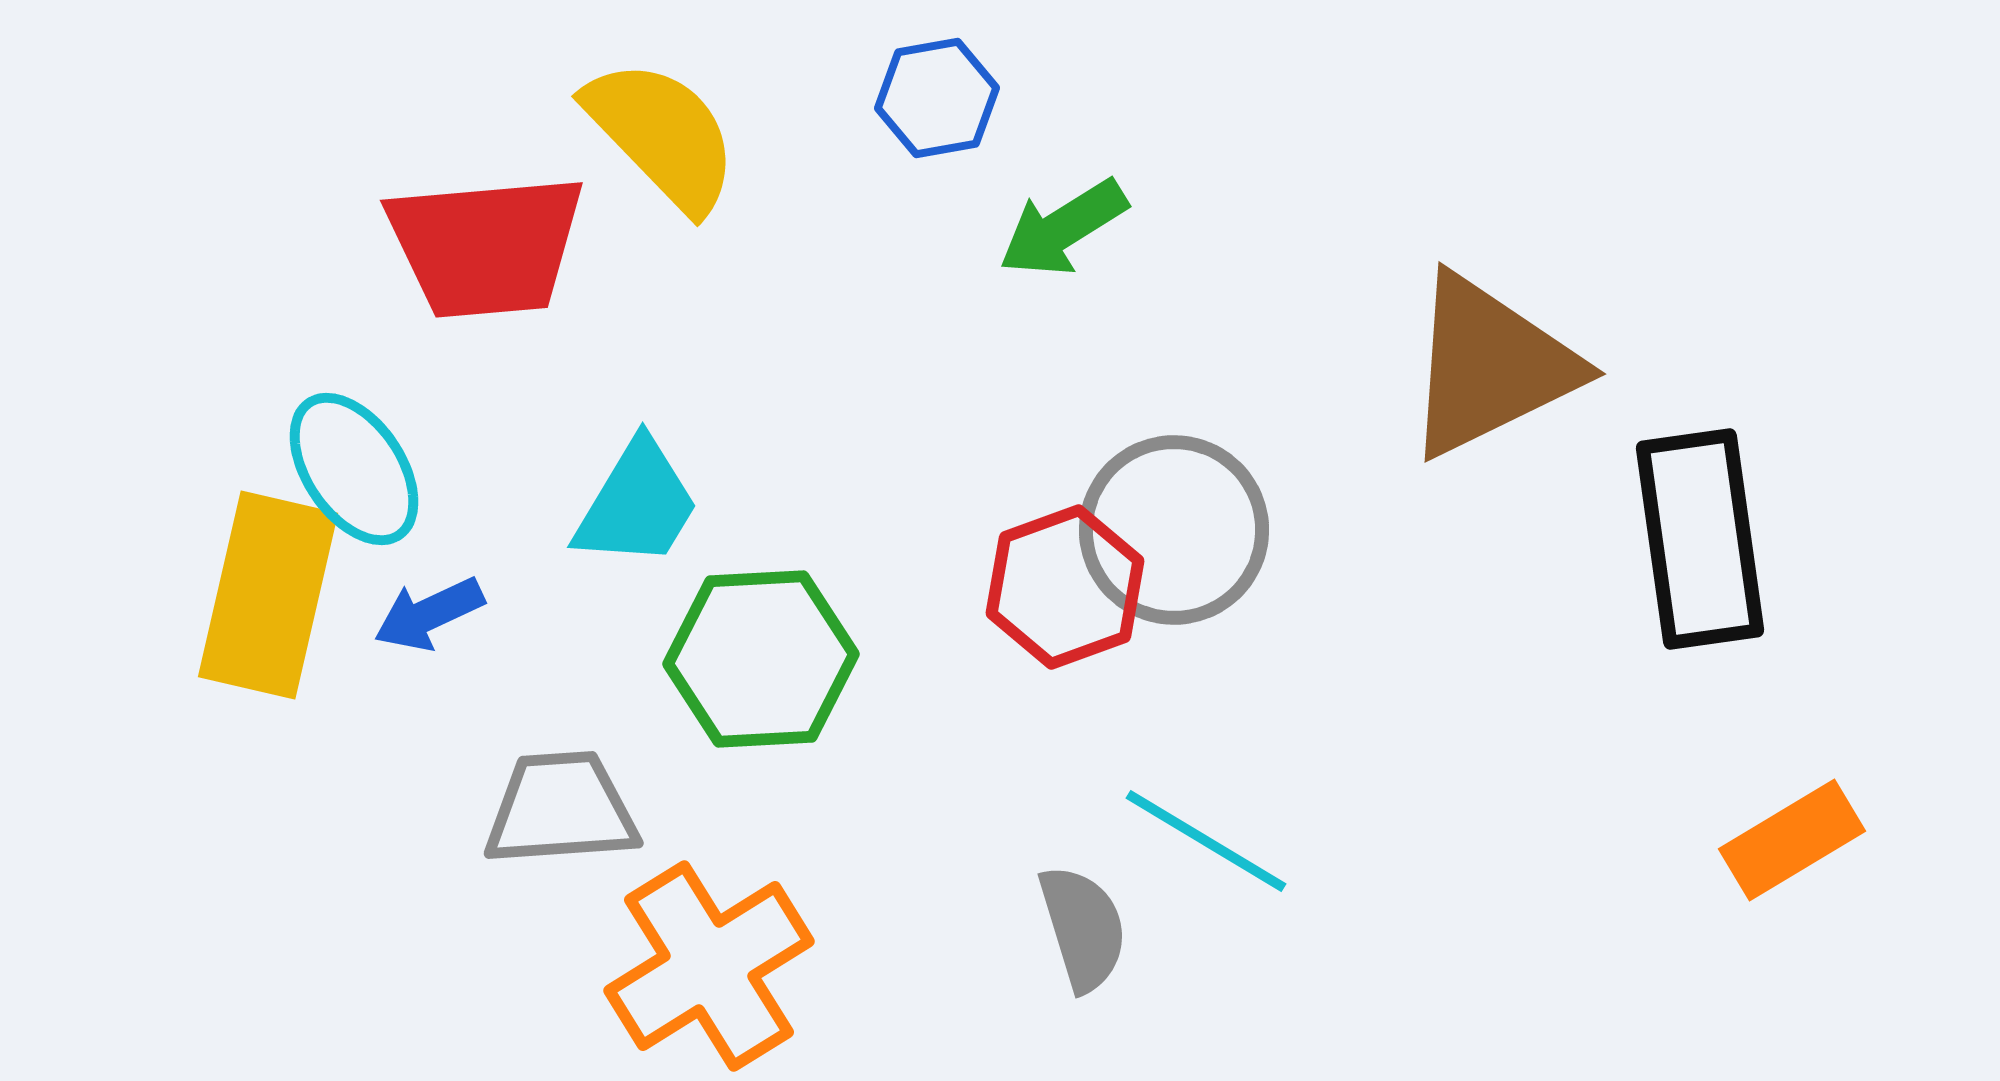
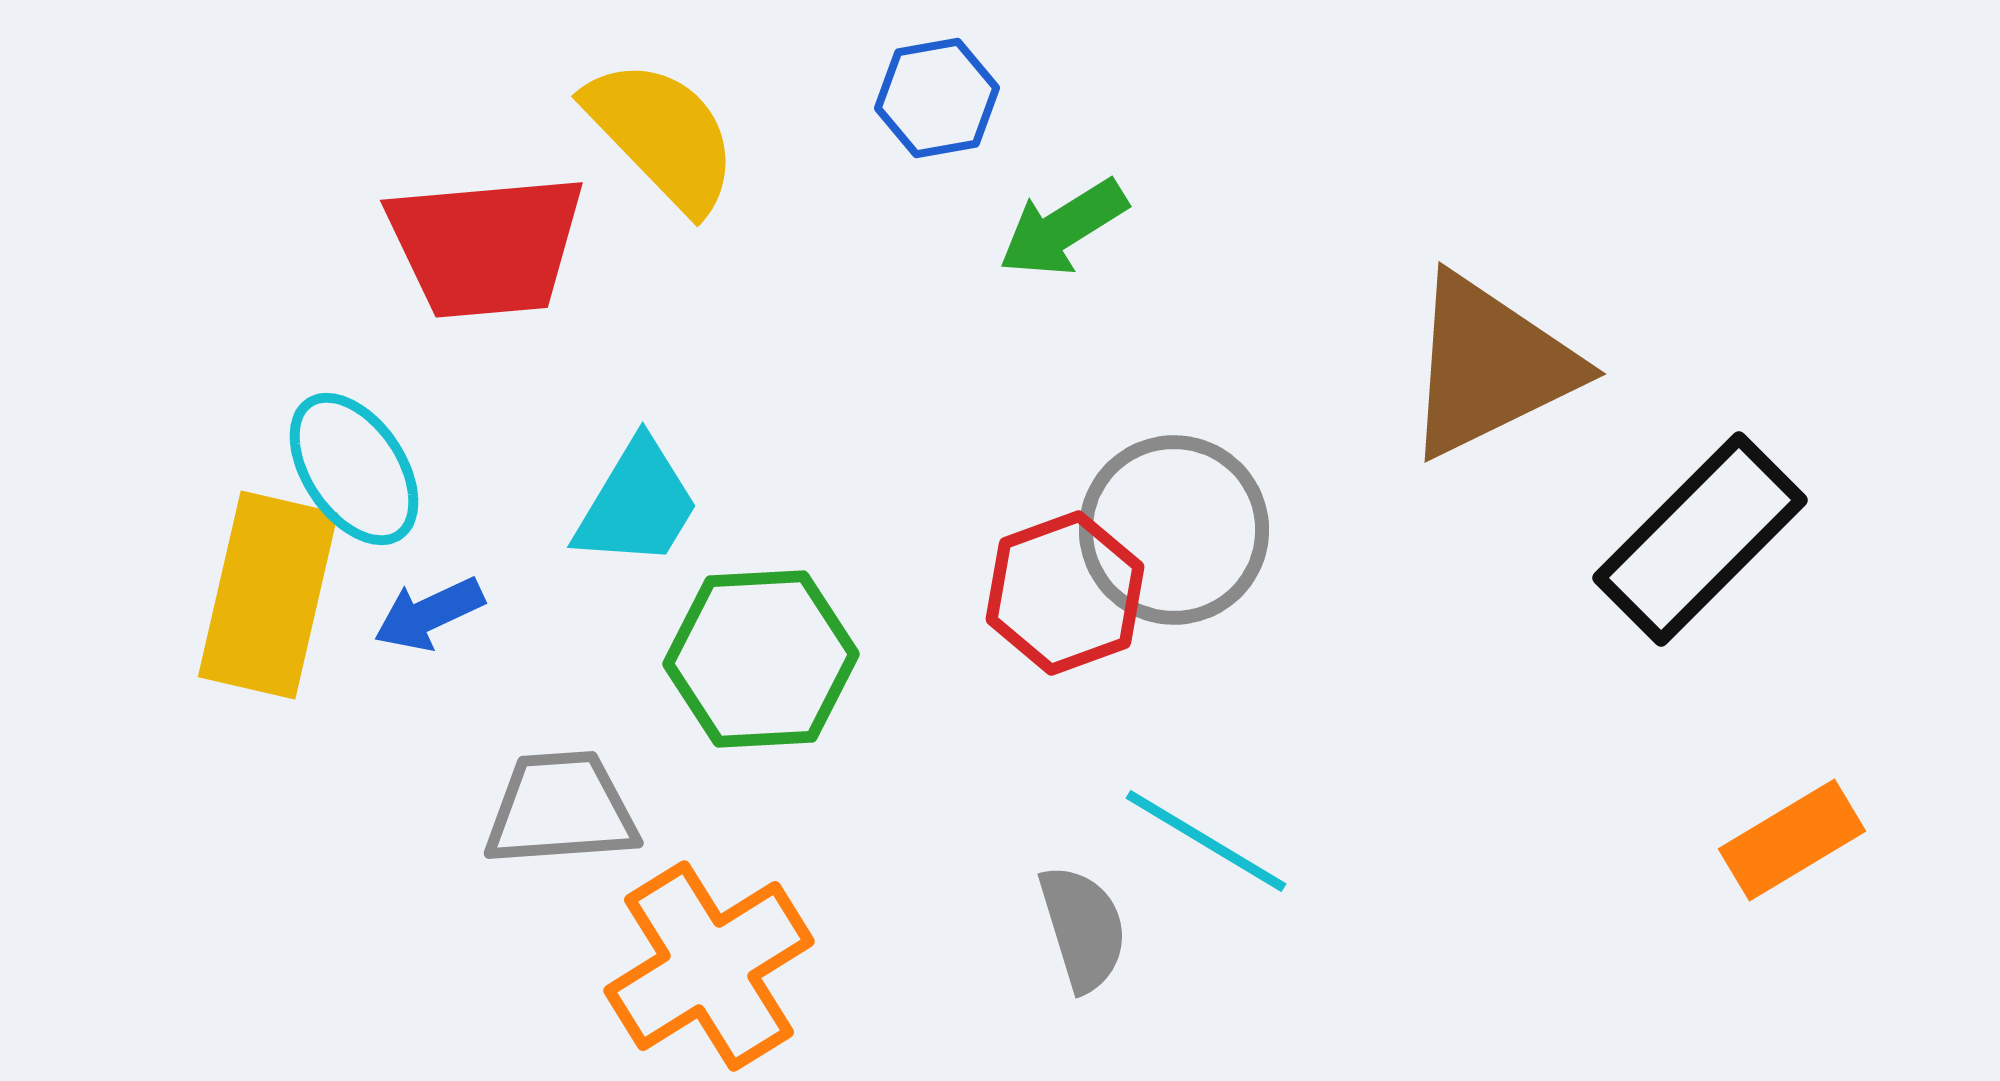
black rectangle: rotated 53 degrees clockwise
red hexagon: moved 6 px down
